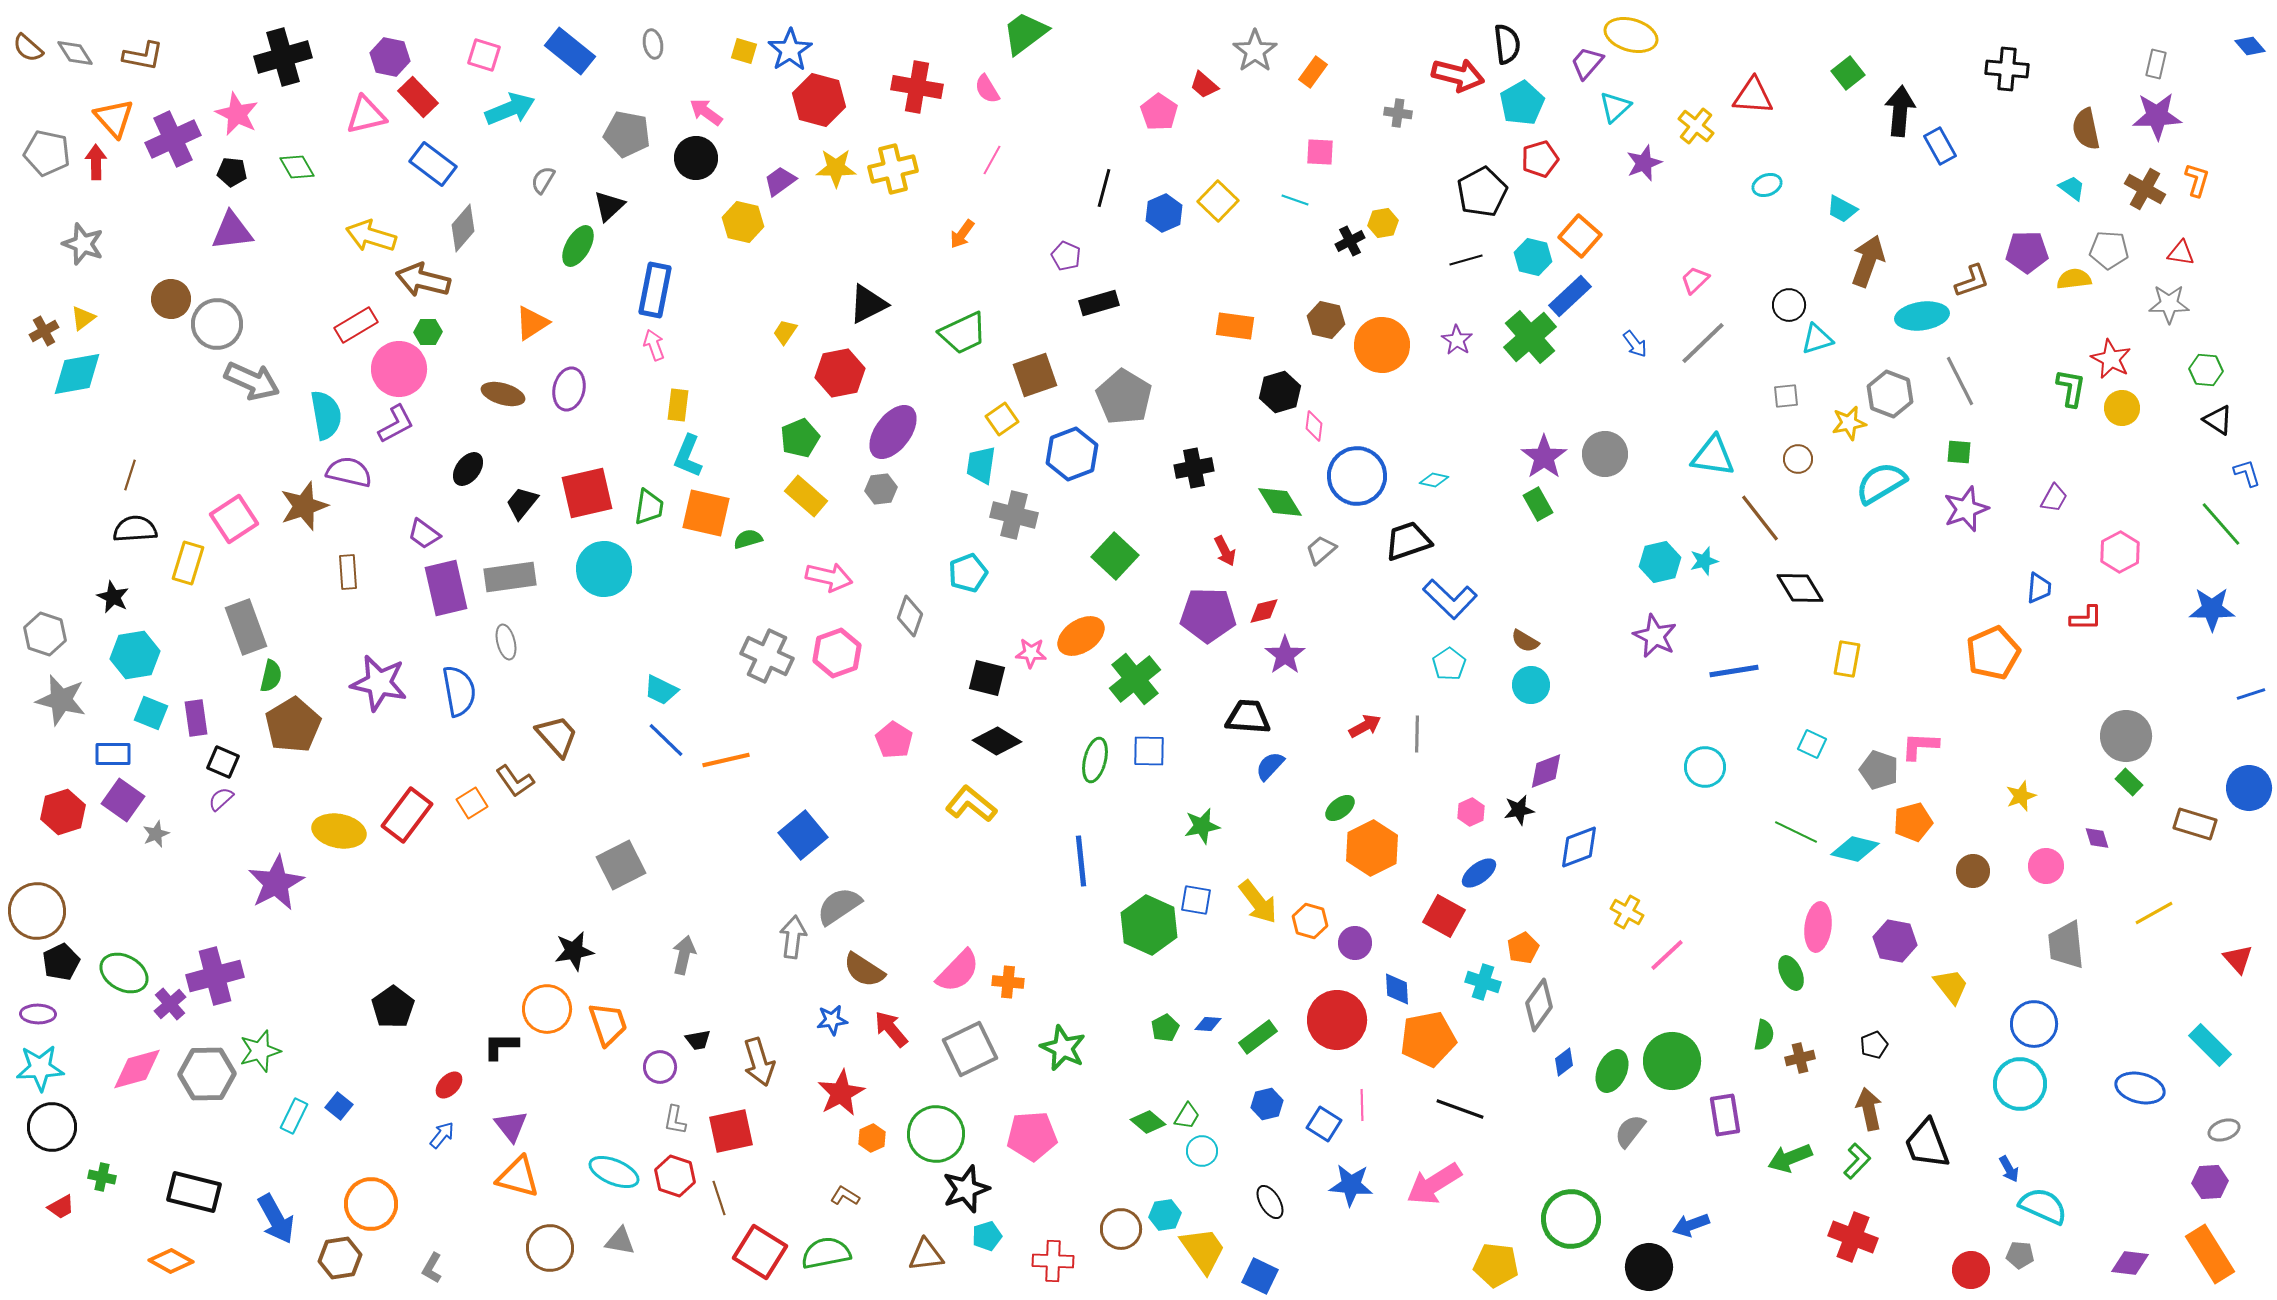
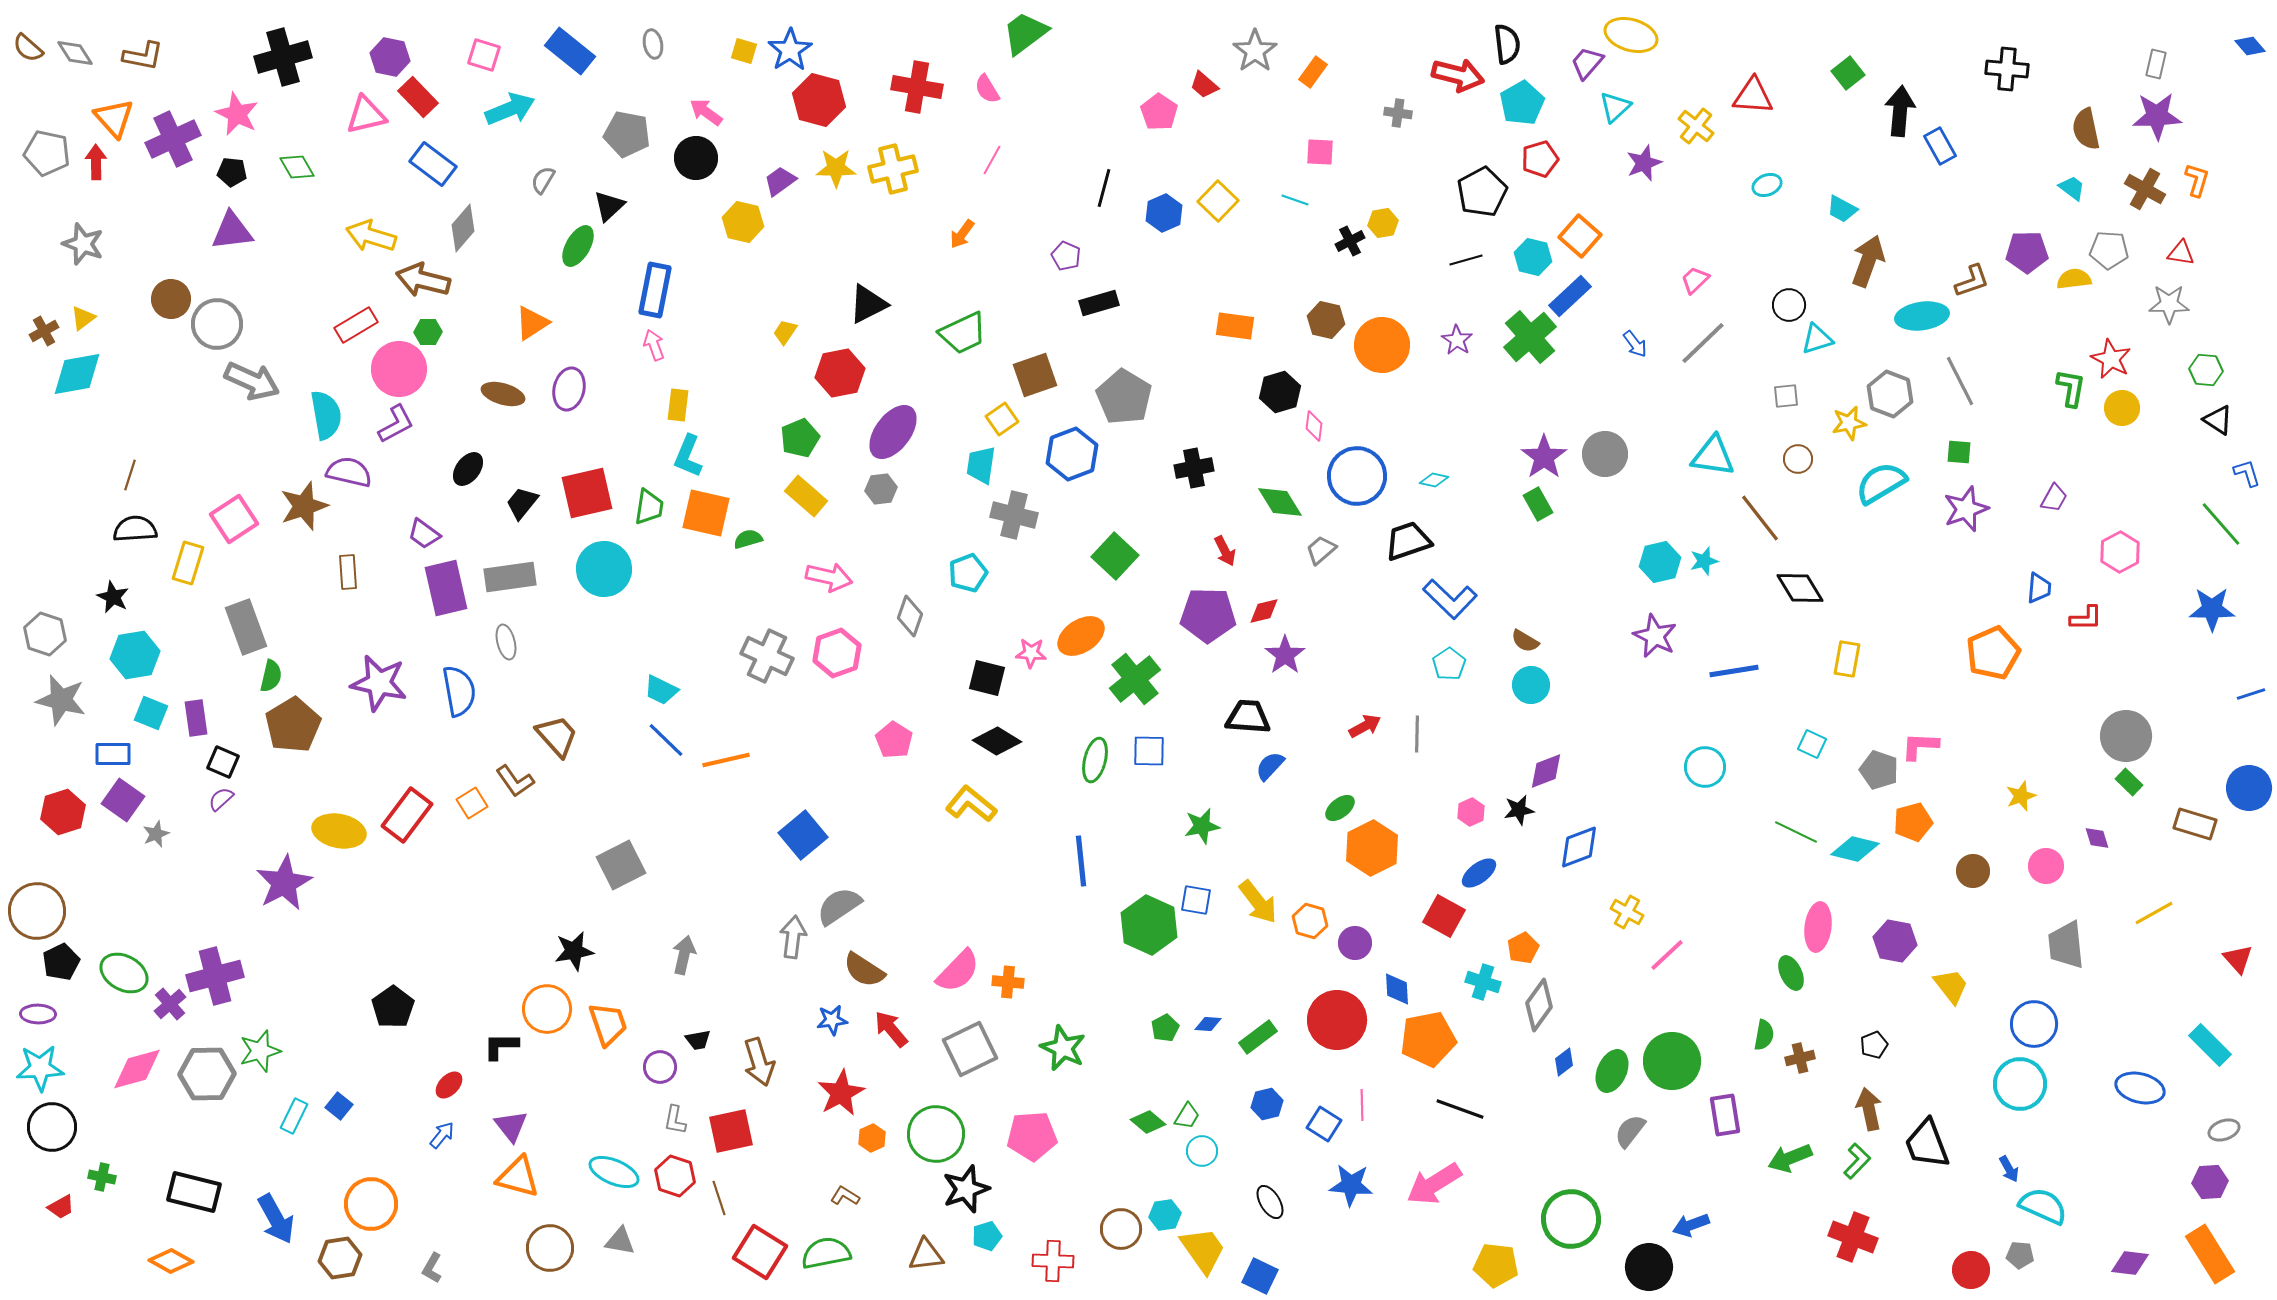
purple star at (276, 883): moved 8 px right
